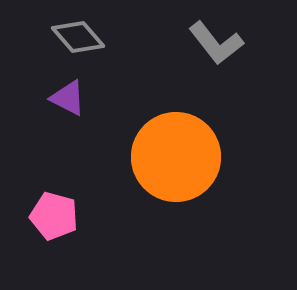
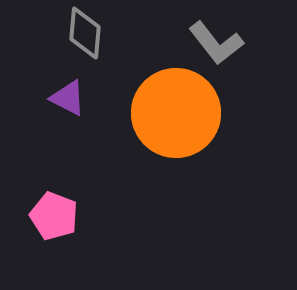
gray diamond: moved 7 px right, 4 px up; rotated 46 degrees clockwise
orange circle: moved 44 px up
pink pentagon: rotated 6 degrees clockwise
